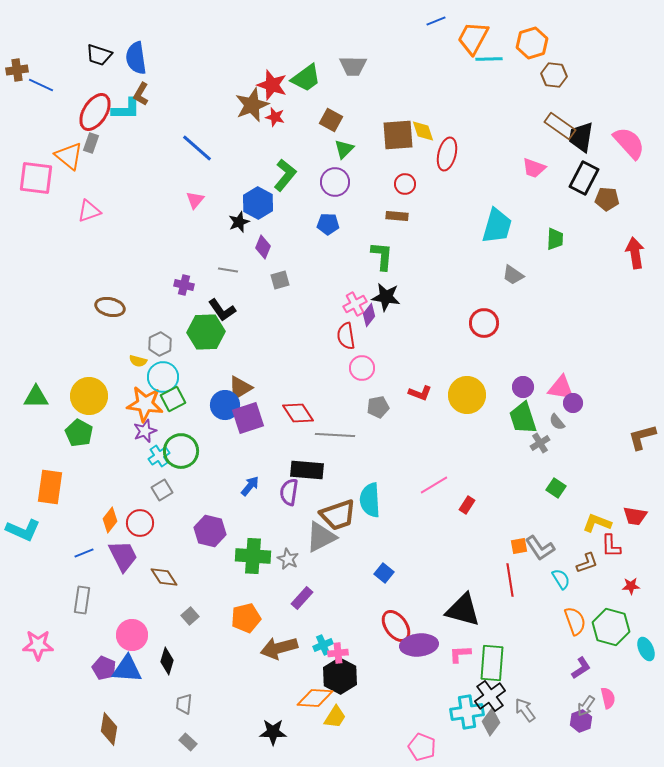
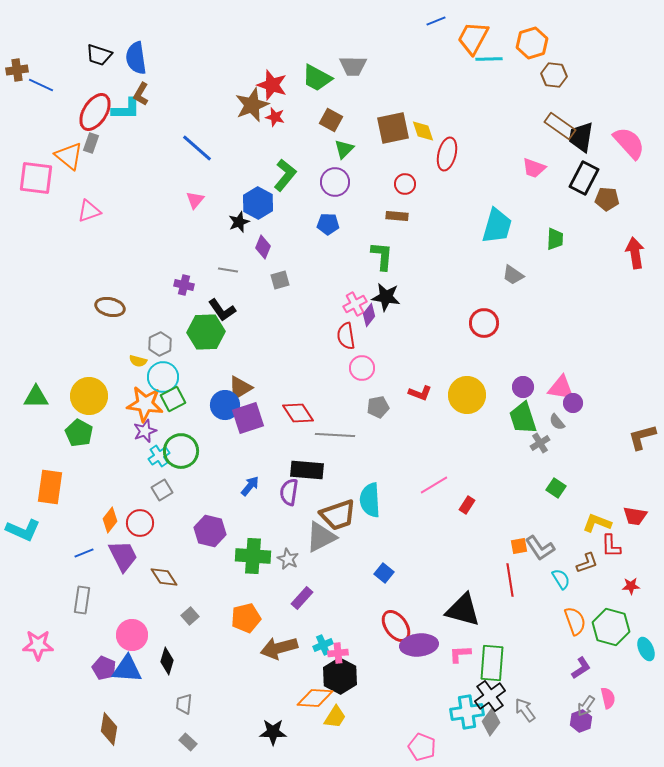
green trapezoid at (306, 78): moved 11 px right; rotated 64 degrees clockwise
brown square at (398, 135): moved 5 px left, 7 px up; rotated 8 degrees counterclockwise
